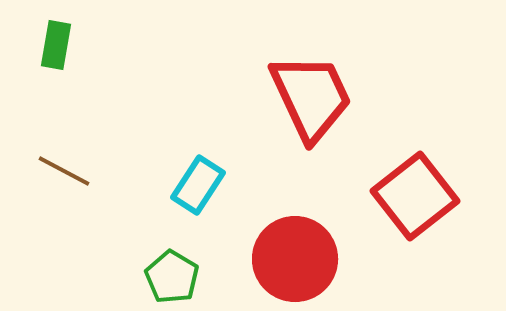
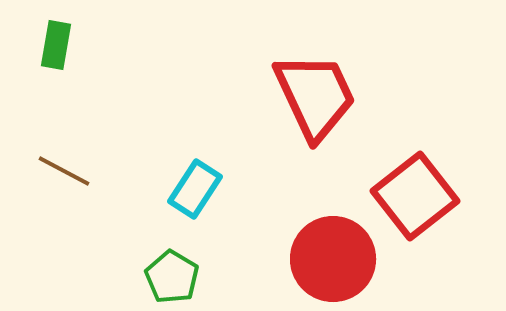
red trapezoid: moved 4 px right, 1 px up
cyan rectangle: moved 3 px left, 4 px down
red circle: moved 38 px right
